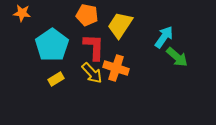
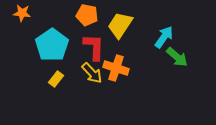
yellow rectangle: rotated 21 degrees counterclockwise
